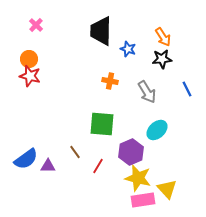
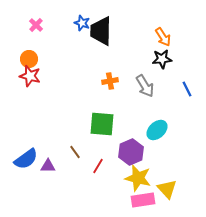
blue star: moved 46 px left, 26 px up
orange cross: rotated 21 degrees counterclockwise
gray arrow: moved 2 px left, 6 px up
